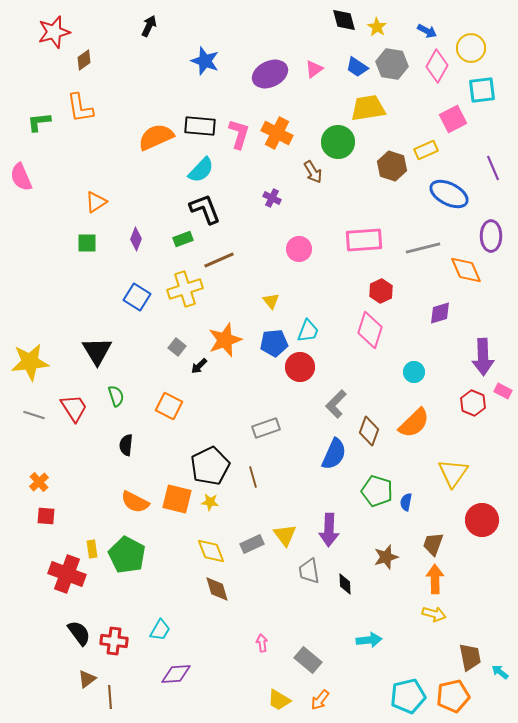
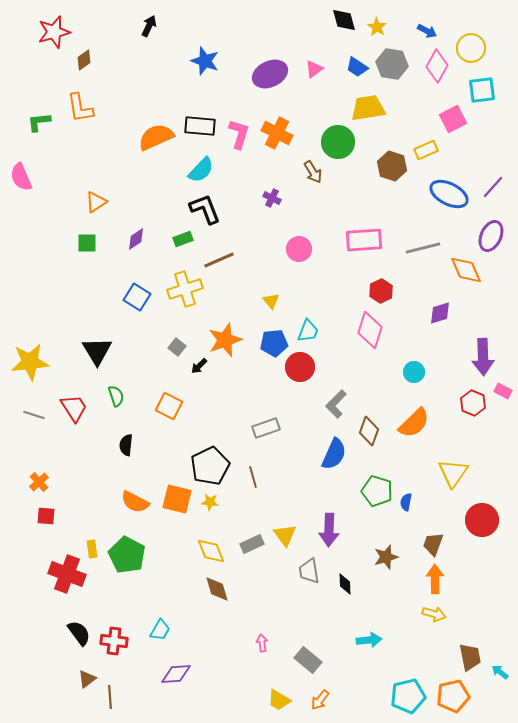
purple line at (493, 168): moved 19 px down; rotated 65 degrees clockwise
purple ellipse at (491, 236): rotated 24 degrees clockwise
purple diamond at (136, 239): rotated 35 degrees clockwise
